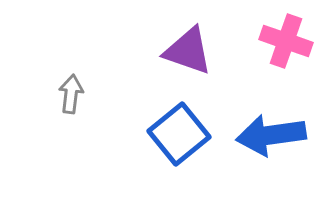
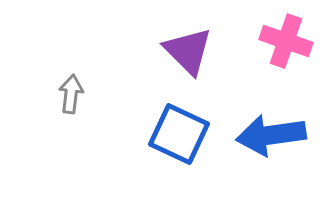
purple triangle: rotated 26 degrees clockwise
blue square: rotated 26 degrees counterclockwise
